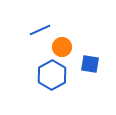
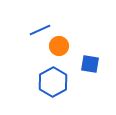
orange circle: moved 3 px left, 1 px up
blue hexagon: moved 1 px right, 7 px down
